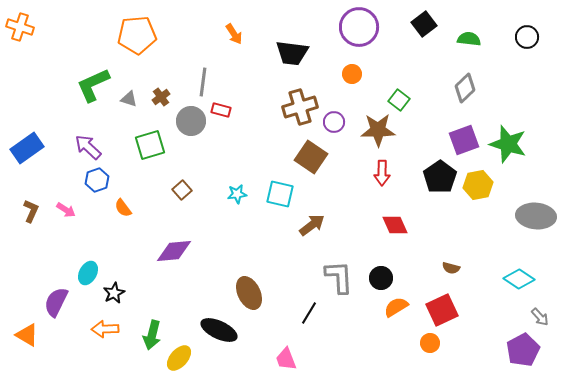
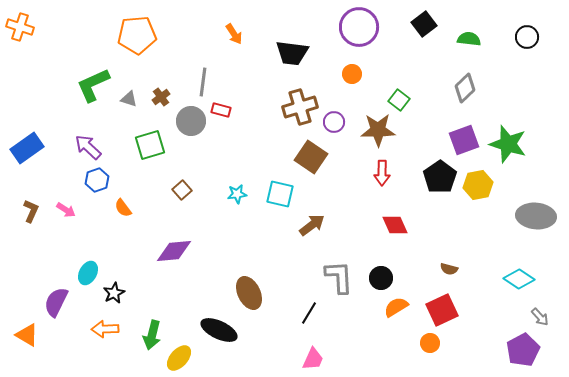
brown semicircle at (451, 268): moved 2 px left, 1 px down
pink trapezoid at (286, 359): moved 27 px right; rotated 135 degrees counterclockwise
